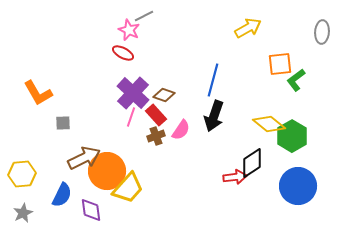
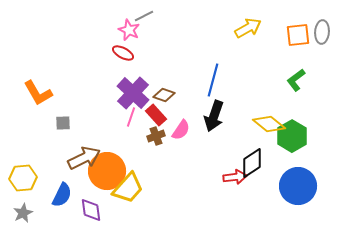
orange square: moved 18 px right, 29 px up
yellow hexagon: moved 1 px right, 4 px down
